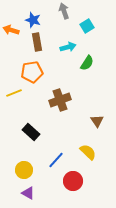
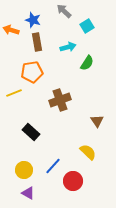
gray arrow: rotated 28 degrees counterclockwise
blue line: moved 3 px left, 6 px down
